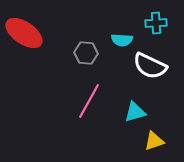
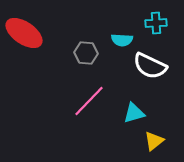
pink line: rotated 15 degrees clockwise
cyan triangle: moved 1 px left, 1 px down
yellow triangle: rotated 20 degrees counterclockwise
